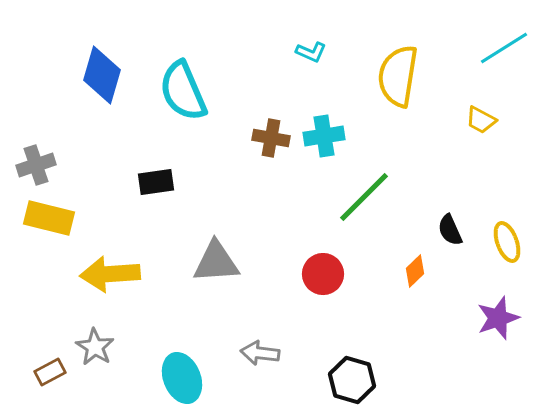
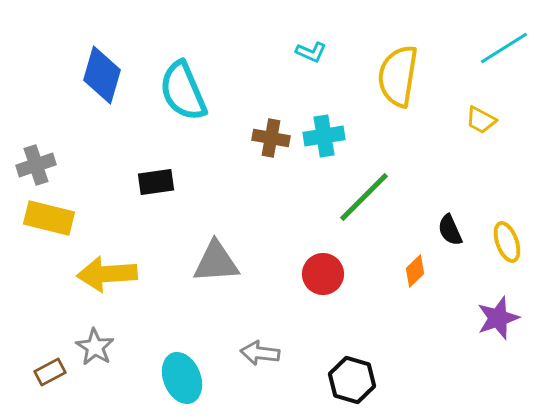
yellow arrow: moved 3 px left
